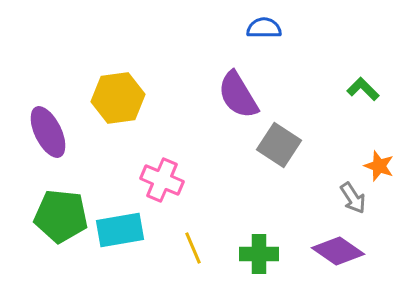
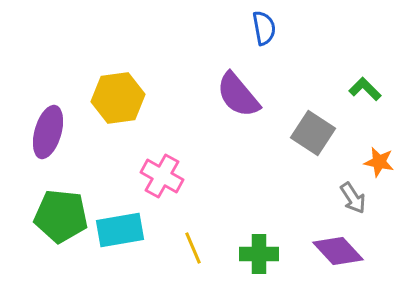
blue semicircle: rotated 80 degrees clockwise
green L-shape: moved 2 px right
purple semicircle: rotated 9 degrees counterclockwise
purple ellipse: rotated 42 degrees clockwise
gray square: moved 34 px right, 12 px up
orange star: moved 4 px up; rotated 8 degrees counterclockwise
pink cross: moved 4 px up; rotated 6 degrees clockwise
purple diamond: rotated 12 degrees clockwise
